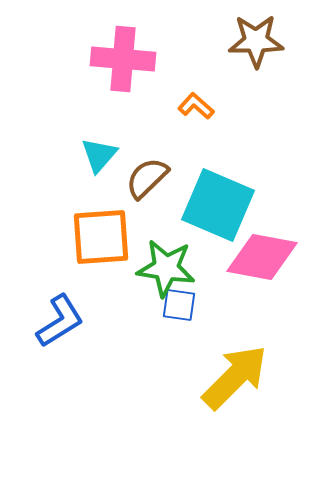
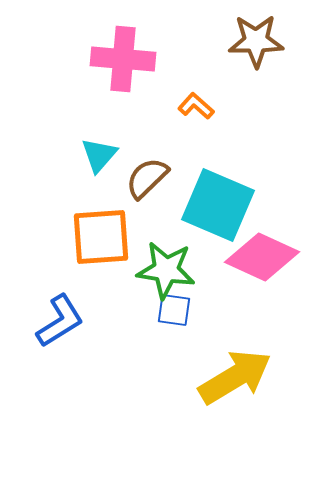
pink diamond: rotated 14 degrees clockwise
green star: moved 2 px down
blue square: moved 5 px left, 5 px down
yellow arrow: rotated 14 degrees clockwise
